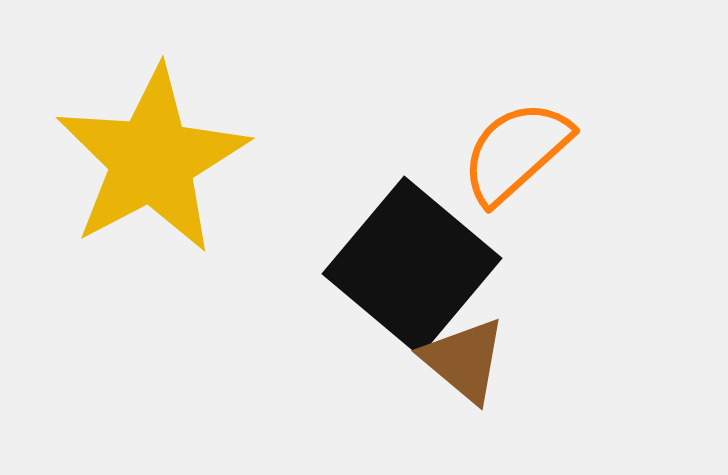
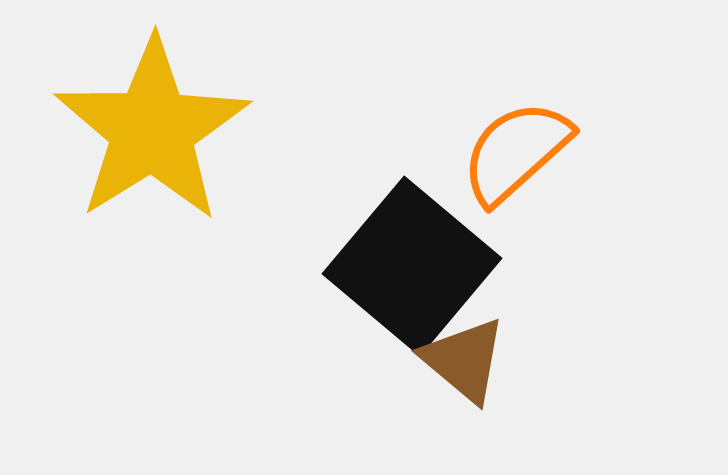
yellow star: moved 30 px up; rotated 4 degrees counterclockwise
